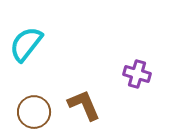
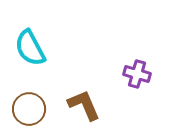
cyan semicircle: moved 4 px right, 4 px down; rotated 66 degrees counterclockwise
brown circle: moved 5 px left, 3 px up
